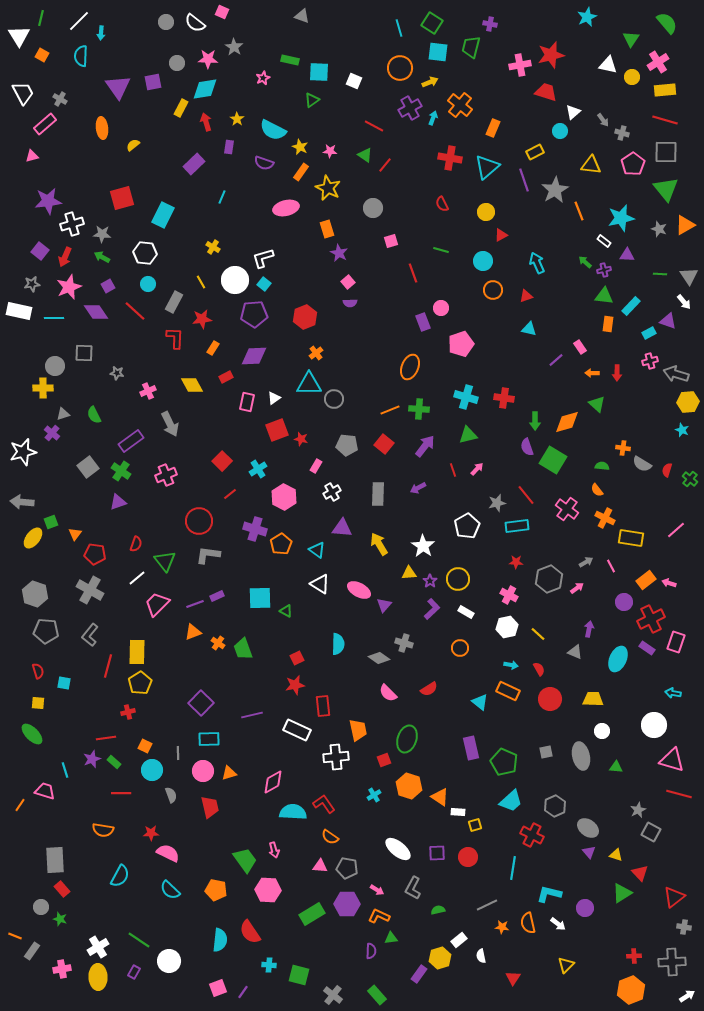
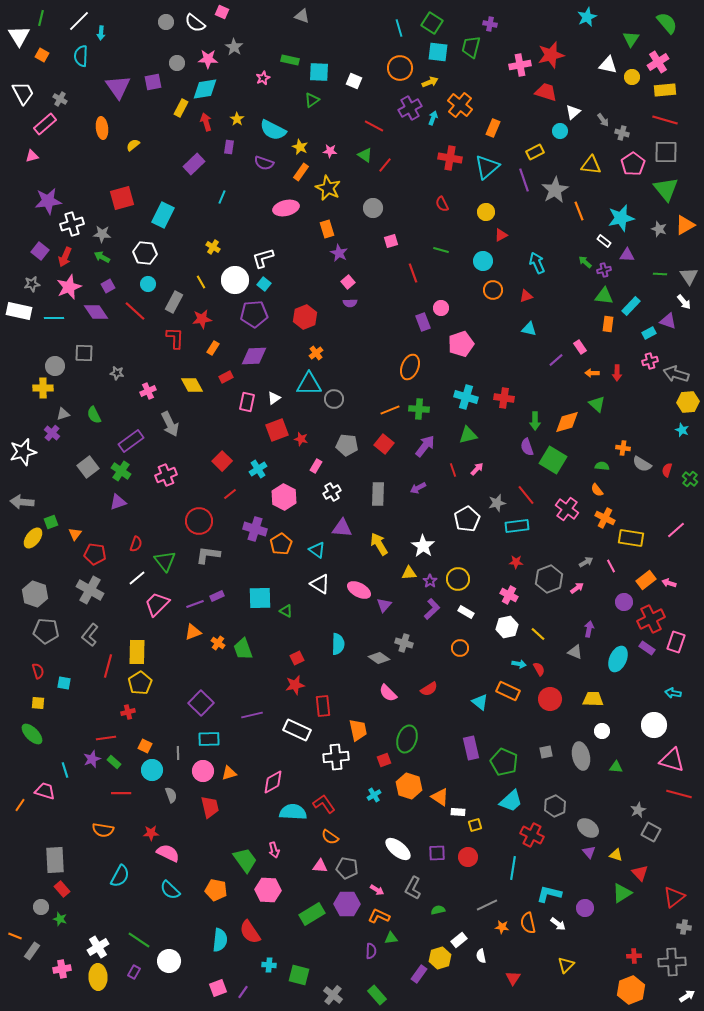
white pentagon at (467, 526): moved 7 px up
cyan arrow at (511, 665): moved 8 px right, 1 px up
